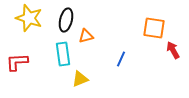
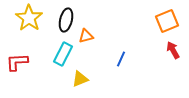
yellow star: rotated 16 degrees clockwise
orange square: moved 13 px right, 7 px up; rotated 30 degrees counterclockwise
cyan rectangle: rotated 35 degrees clockwise
